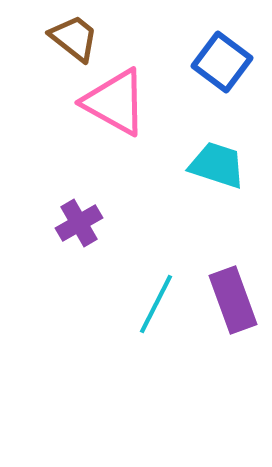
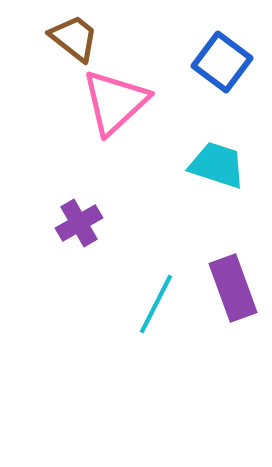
pink triangle: rotated 48 degrees clockwise
purple rectangle: moved 12 px up
